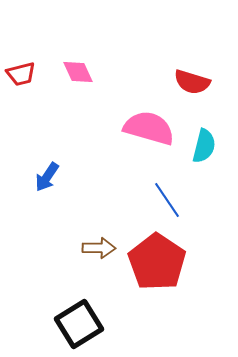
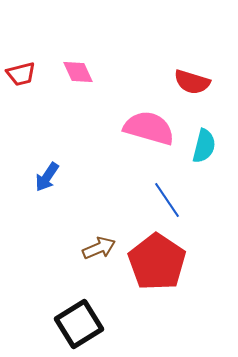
brown arrow: rotated 24 degrees counterclockwise
